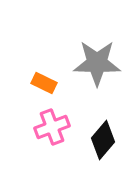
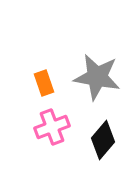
gray star: moved 14 px down; rotated 9 degrees clockwise
orange rectangle: rotated 45 degrees clockwise
